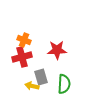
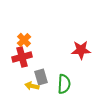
orange cross: rotated 24 degrees clockwise
red star: moved 24 px right
